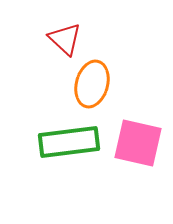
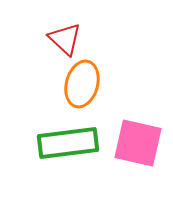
orange ellipse: moved 10 px left
green rectangle: moved 1 px left, 1 px down
